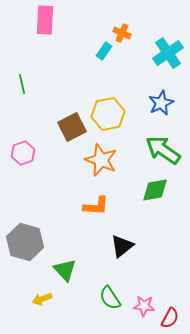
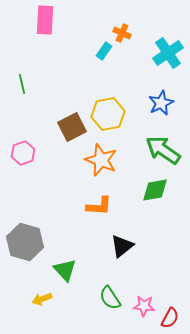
orange L-shape: moved 3 px right
